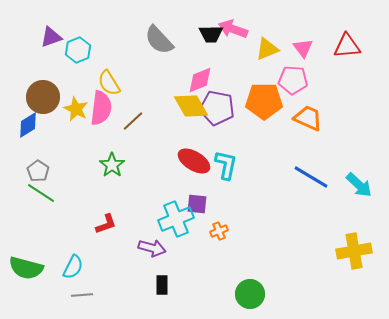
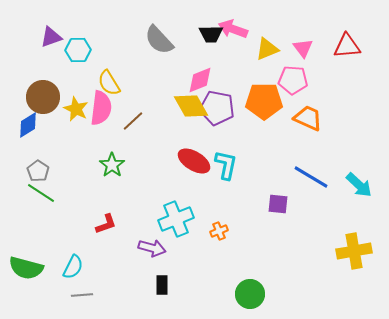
cyan hexagon: rotated 20 degrees clockwise
purple square: moved 81 px right
